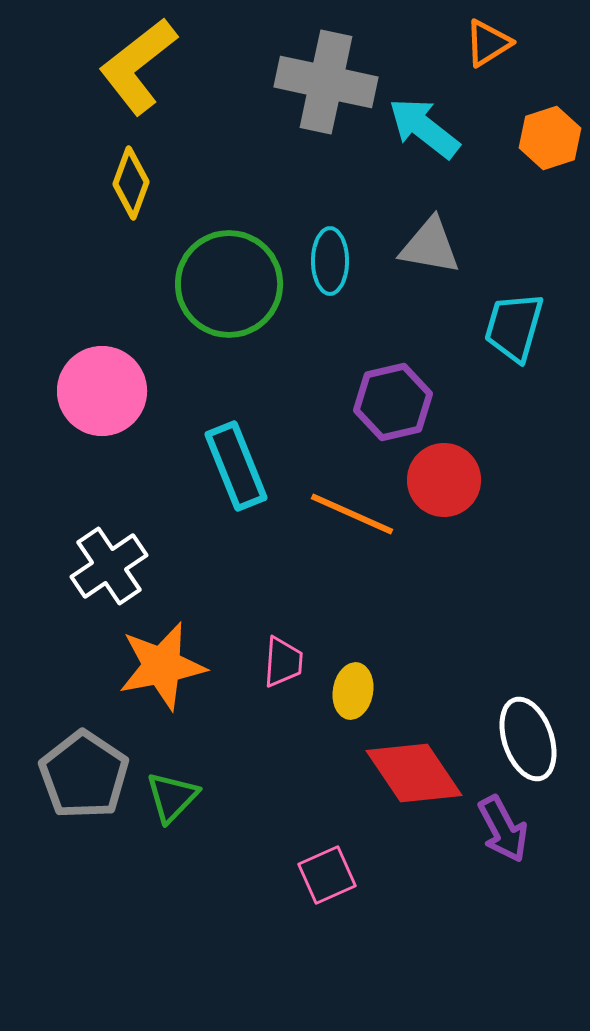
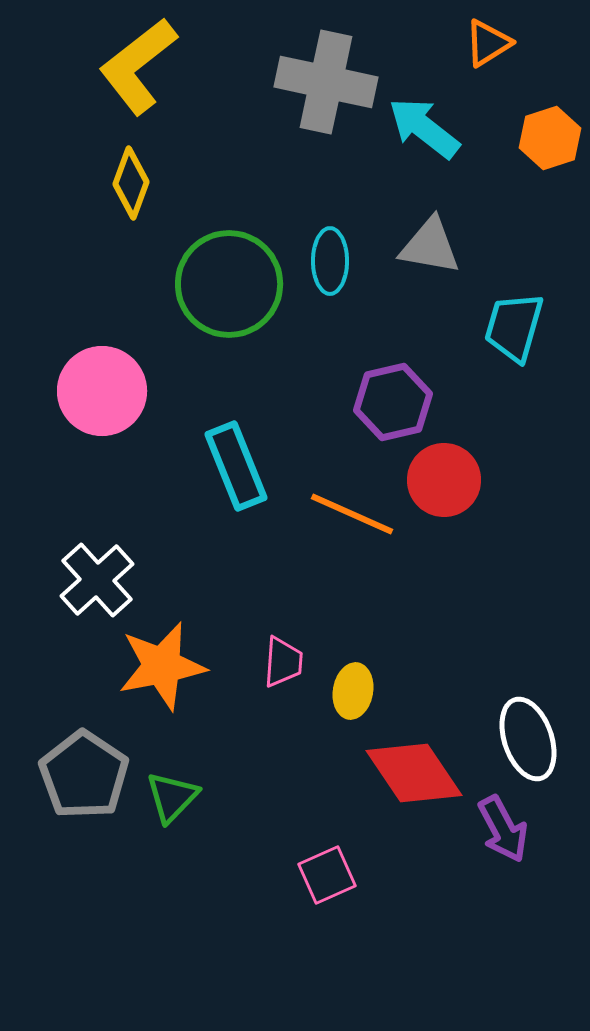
white cross: moved 12 px left, 14 px down; rotated 8 degrees counterclockwise
